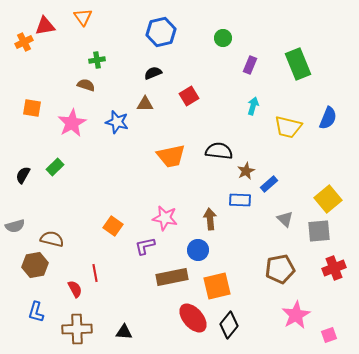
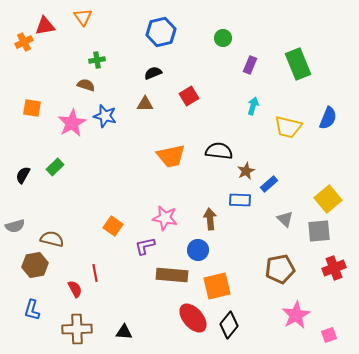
blue star at (117, 122): moved 12 px left, 6 px up
brown rectangle at (172, 277): moved 2 px up; rotated 16 degrees clockwise
blue L-shape at (36, 312): moved 4 px left, 2 px up
